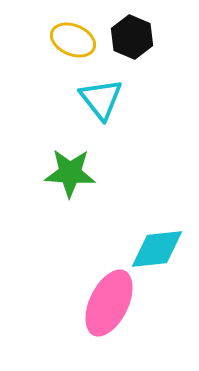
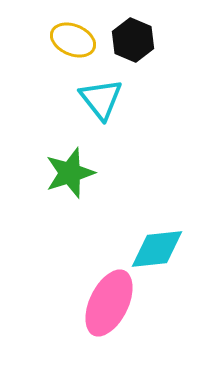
black hexagon: moved 1 px right, 3 px down
green star: rotated 21 degrees counterclockwise
